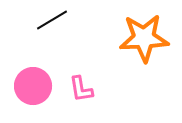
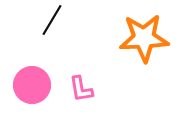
black line: rotated 28 degrees counterclockwise
pink circle: moved 1 px left, 1 px up
